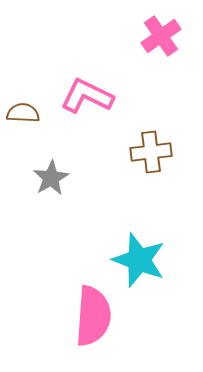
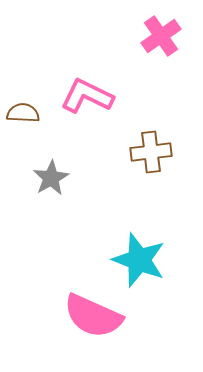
pink semicircle: rotated 110 degrees clockwise
